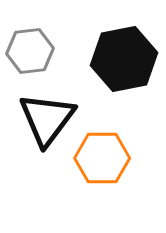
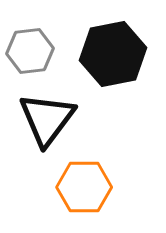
black hexagon: moved 11 px left, 5 px up
orange hexagon: moved 18 px left, 29 px down
